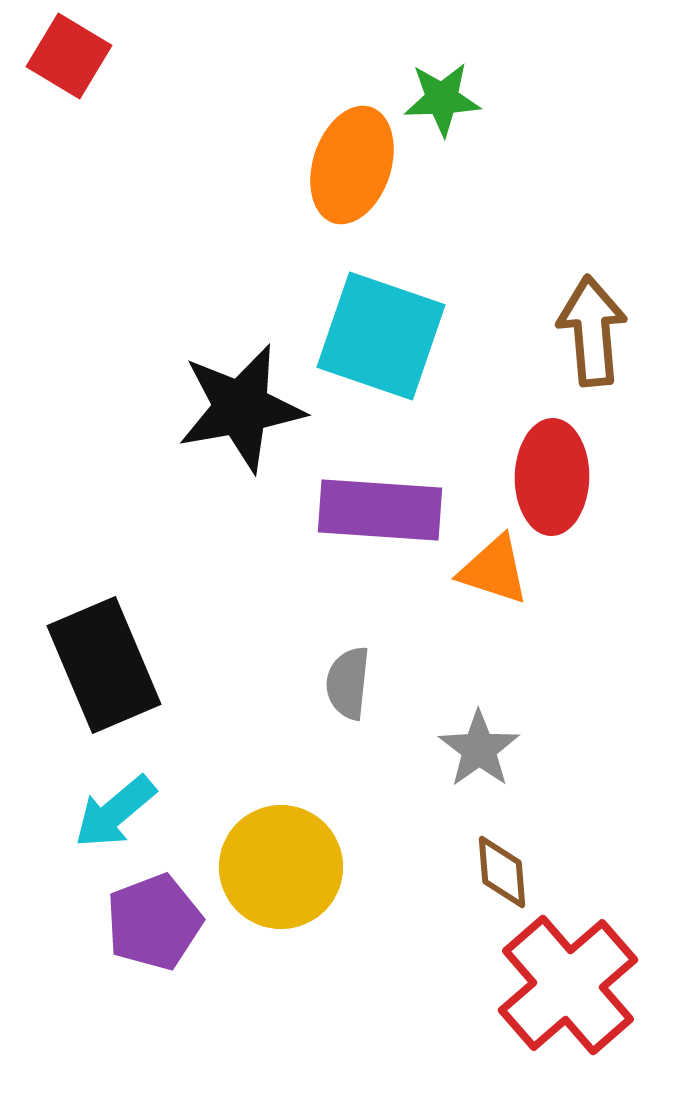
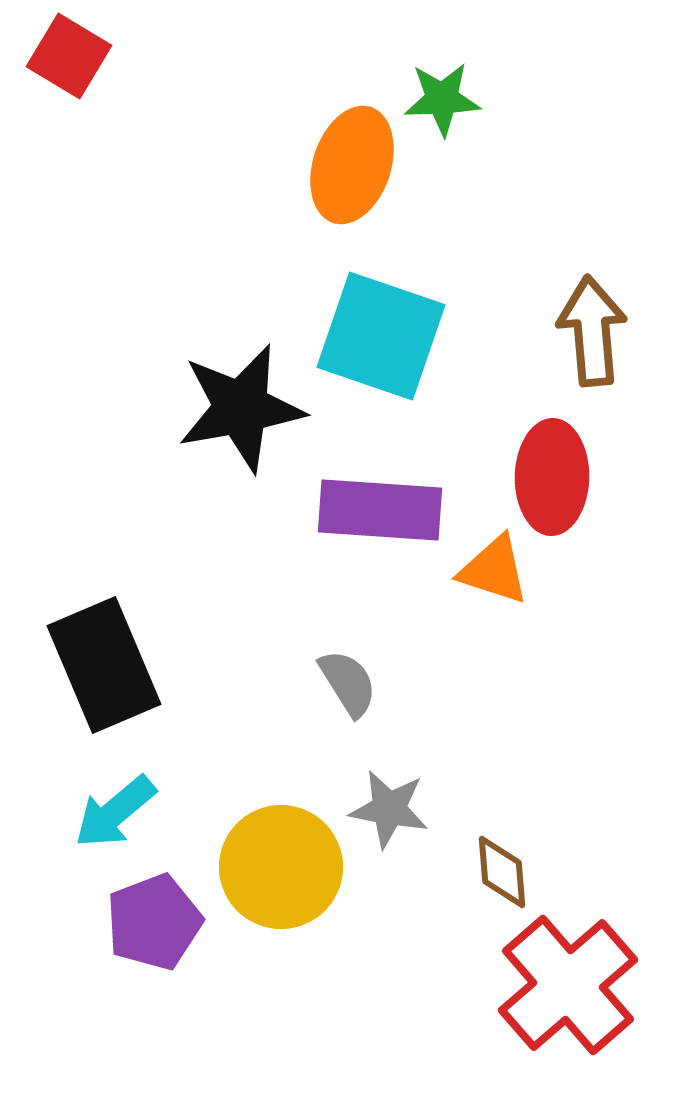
gray semicircle: rotated 142 degrees clockwise
gray star: moved 90 px left, 60 px down; rotated 26 degrees counterclockwise
